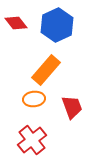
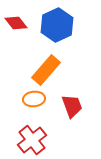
red trapezoid: moved 1 px up
